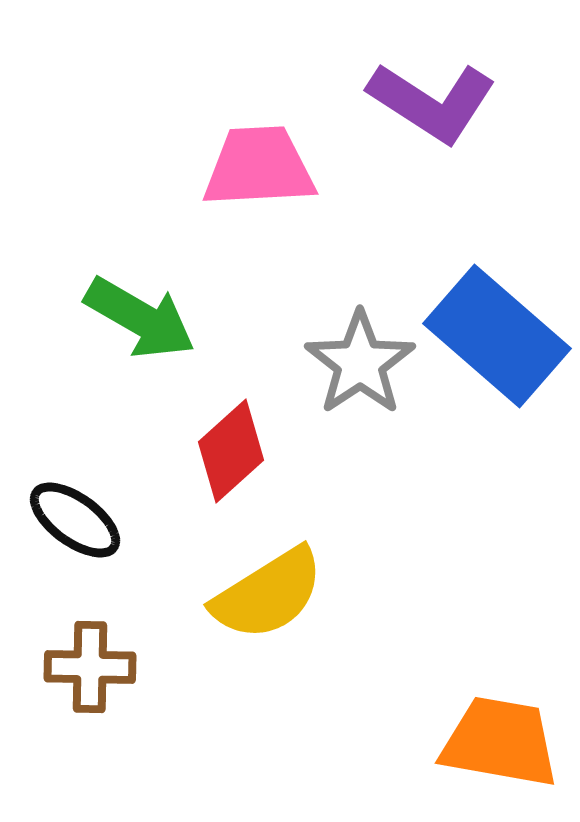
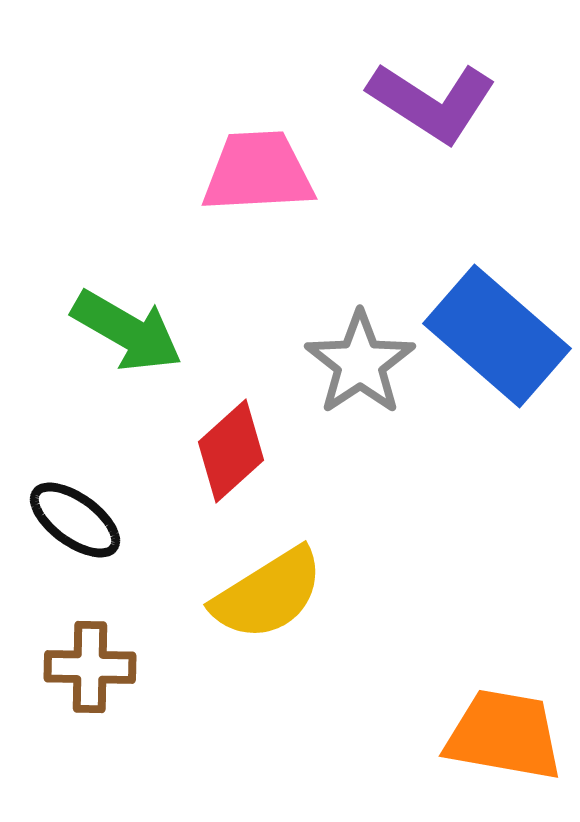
pink trapezoid: moved 1 px left, 5 px down
green arrow: moved 13 px left, 13 px down
orange trapezoid: moved 4 px right, 7 px up
